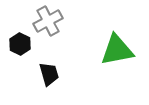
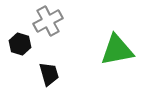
black hexagon: rotated 10 degrees counterclockwise
